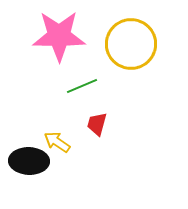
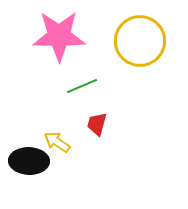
yellow circle: moved 9 px right, 3 px up
